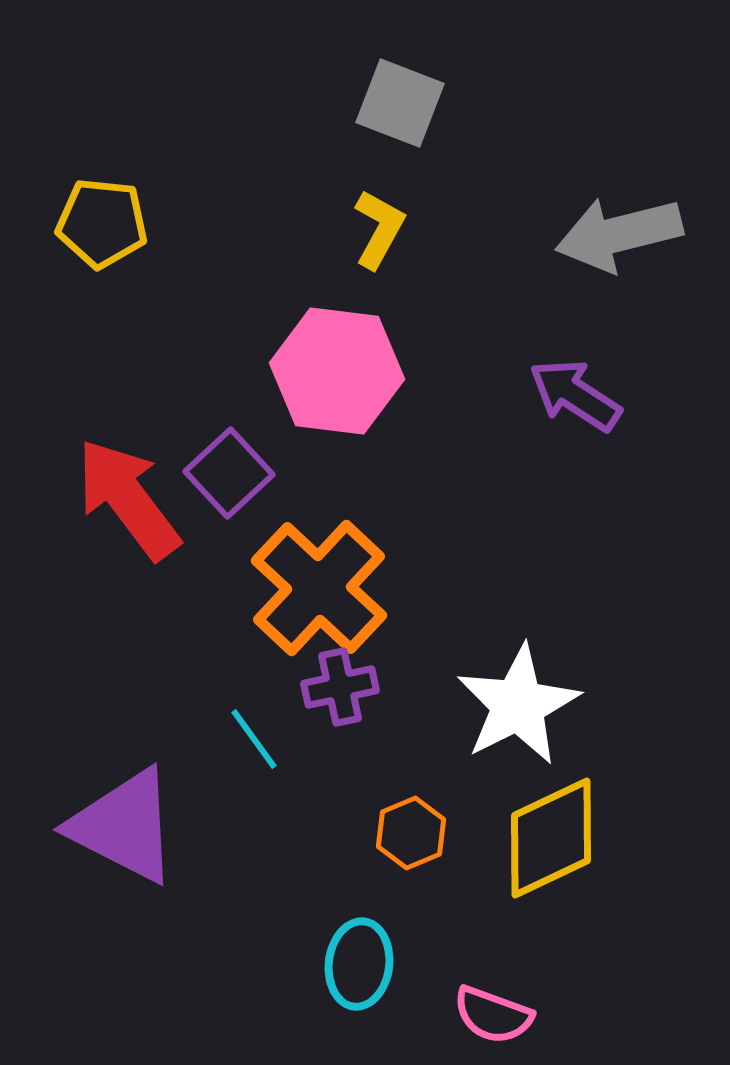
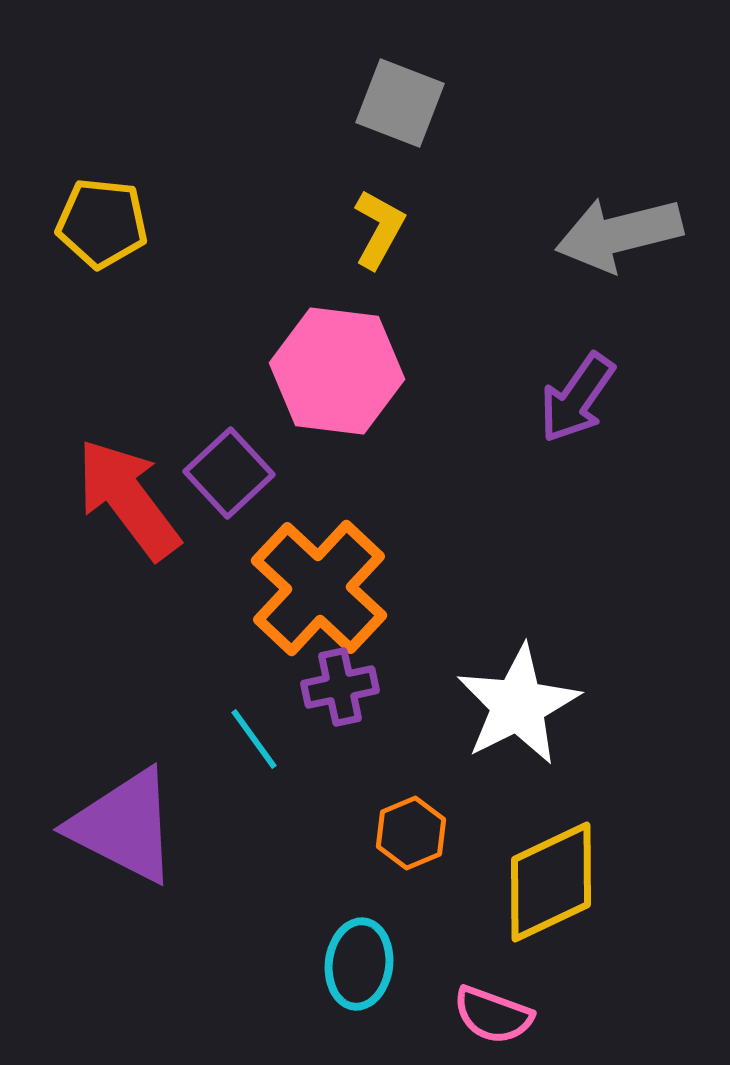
purple arrow: moved 2 px right, 3 px down; rotated 88 degrees counterclockwise
yellow diamond: moved 44 px down
